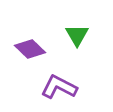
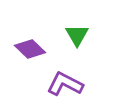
purple L-shape: moved 6 px right, 3 px up
